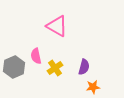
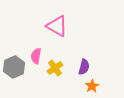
pink semicircle: rotated 21 degrees clockwise
orange star: moved 1 px left, 1 px up; rotated 24 degrees counterclockwise
